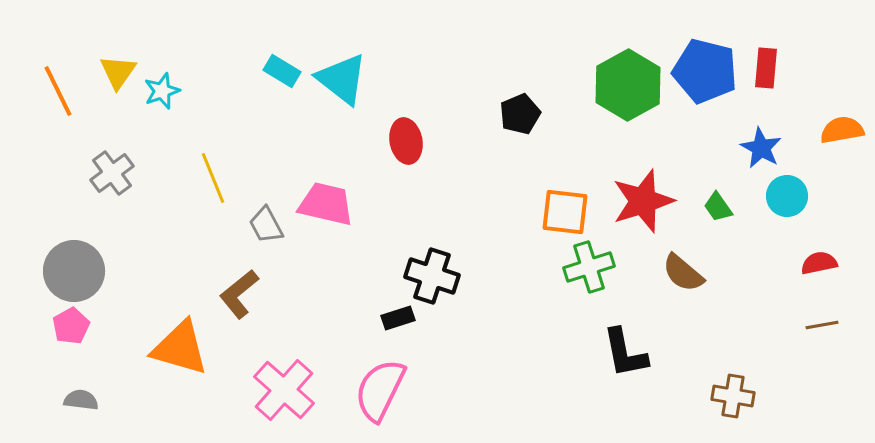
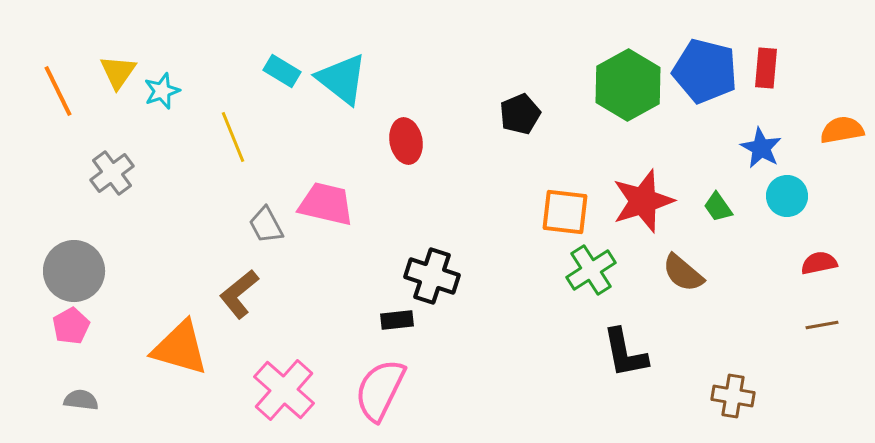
yellow line: moved 20 px right, 41 px up
green cross: moved 2 px right, 3 px down; rotated 15 degrees counterclockwise
black rectangle: moved 1 px left, 2 px down; rotated 12 degrees clockwise
